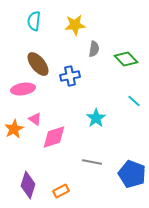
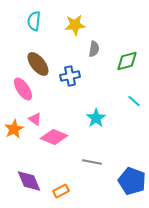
green diamond: moved 1 px right, 2 px down; rotated 60 degrees counterclockwise
pink ellipse: rotated 65 degrees clockwise
pink diamond: rotated 40 degrees clockwise
blue pentagon: moved 7 px down
purple diamond: moved 1 px right, 4 px up; rotated 40 degrees counterclockwise
